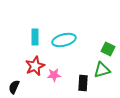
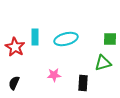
cyan ellipse: moved 2 px right, 1 px up
green square: moved 2 px right, 10 px up; rotated 24 degrees counterclockwise
red star: moved 20 px left, 19 px up; rotated 18 degrees counterclockwise
green triangle: moved 1 px right, 7 px up
black semicircle: moved 4 px up
